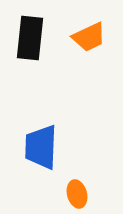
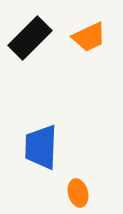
black rectangle: rotated 39 degrees clockwise
orange ellipse: moved 1 px right, 1 px up
